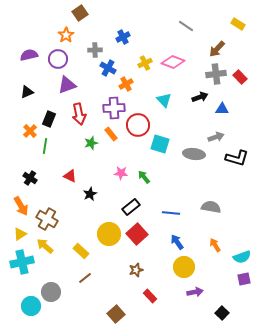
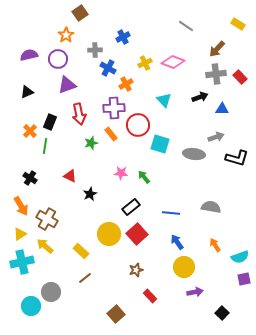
black rectangle at (49, 119): moved 1 px right, 3 px down
cyan semicircle at (242, 257): moved 2 px left
